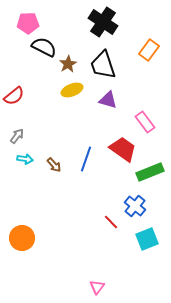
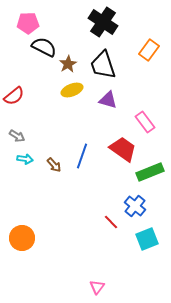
gray arrow: rotated 84 degrees clockwise
blue line: moved 4 px left, 3 px up
